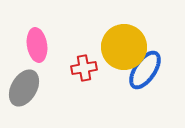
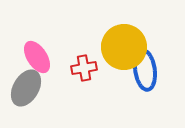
pink ellipse: moved 12 px down; rotated 24 degrees counterclockwise
blue ellipse: rotated 42 degrees counterclockwise
gray ellipse: moved 2 px right
